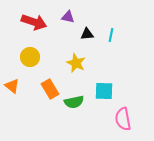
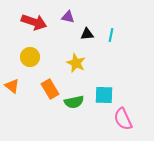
cyan square: moved 4 px down
pink semicircle: rotated 15 degrees counterclockwise
